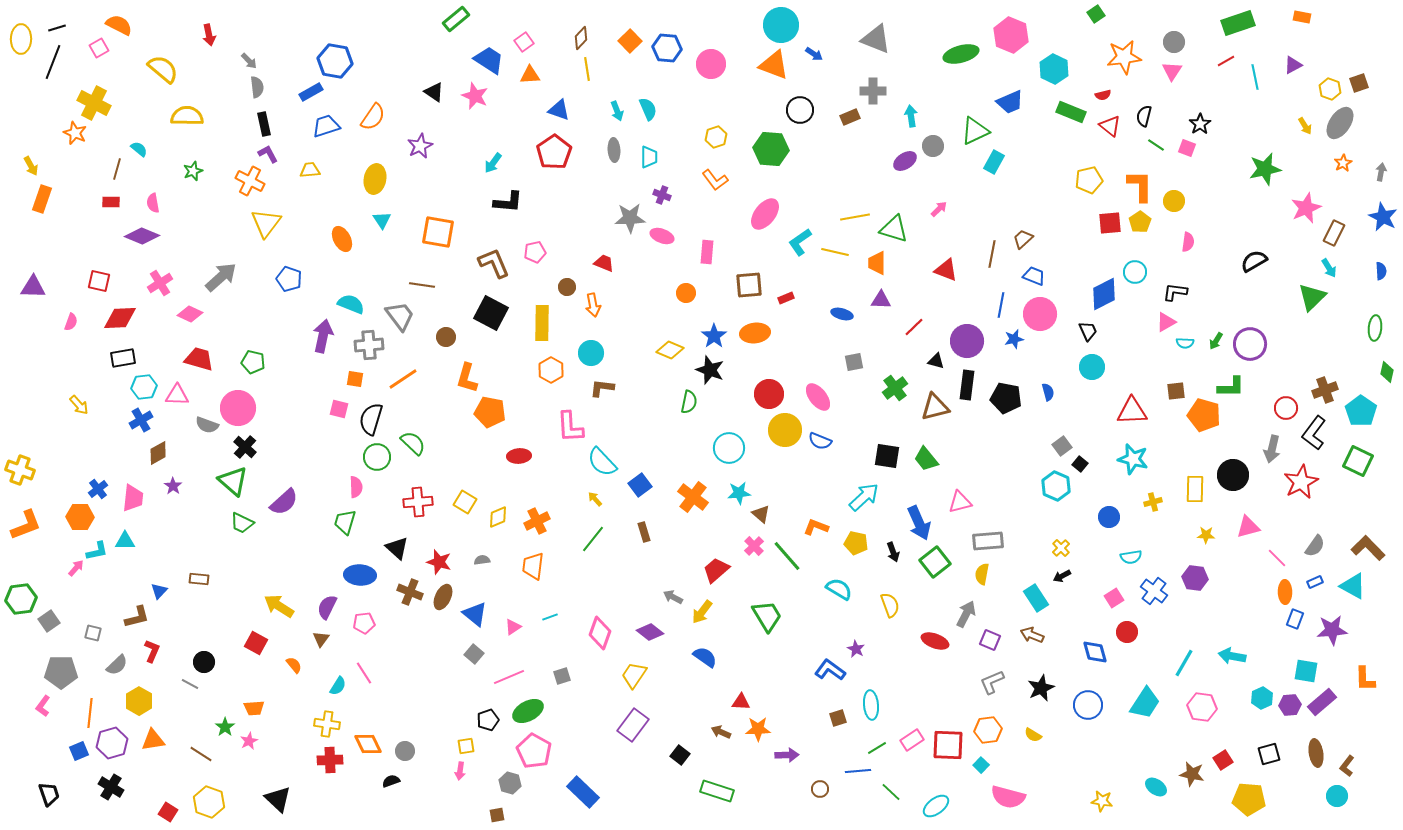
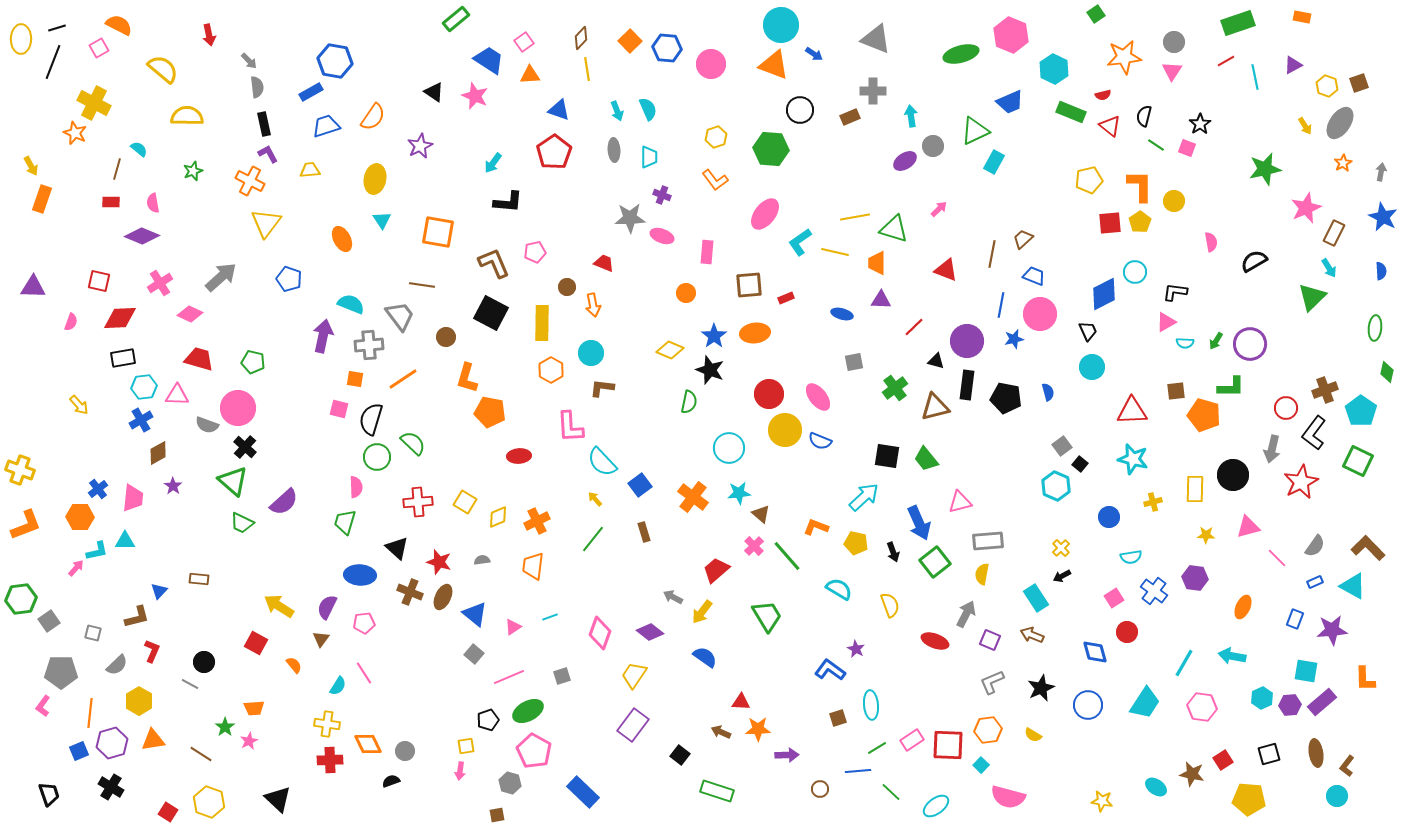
yellow hexagon at (1330, 89): moved 3 px left, 3 px up
pink semicircle at (1188, 242): moved 23 px right; rotated 18 degrees counterclockwise
orange ellipse at (1285, 592): moved 42 px left, 15 px down; rotated 25 degrees clockwise
